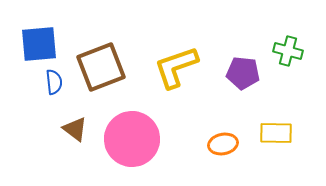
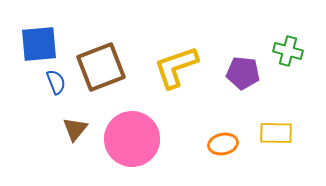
blue semicircle: moved 2 px right; rotated 15 degrees counterclockwise
brown triangle: rotated 32 degrees clockwise
